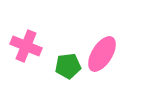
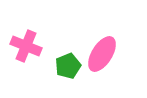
green pentagon: rotated 15 degrees counterclockwise
